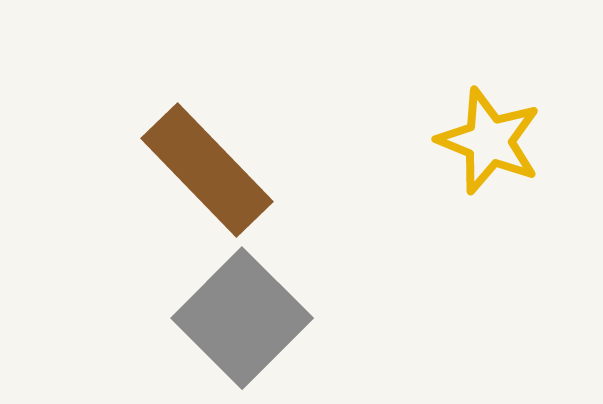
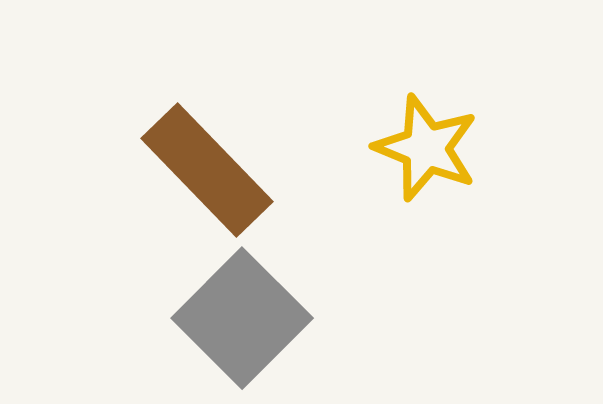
yellow star: moved 63 px left, 7 px down
